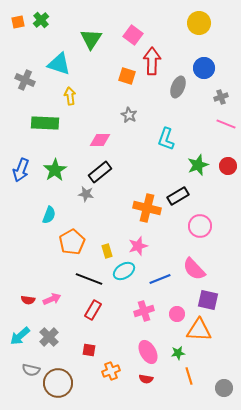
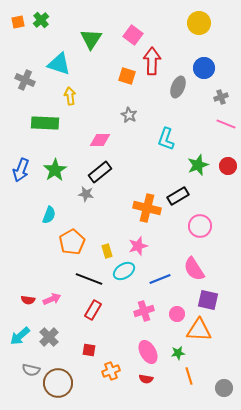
pink semicircle at (194, 269): rotated 10 degrees clockwise
